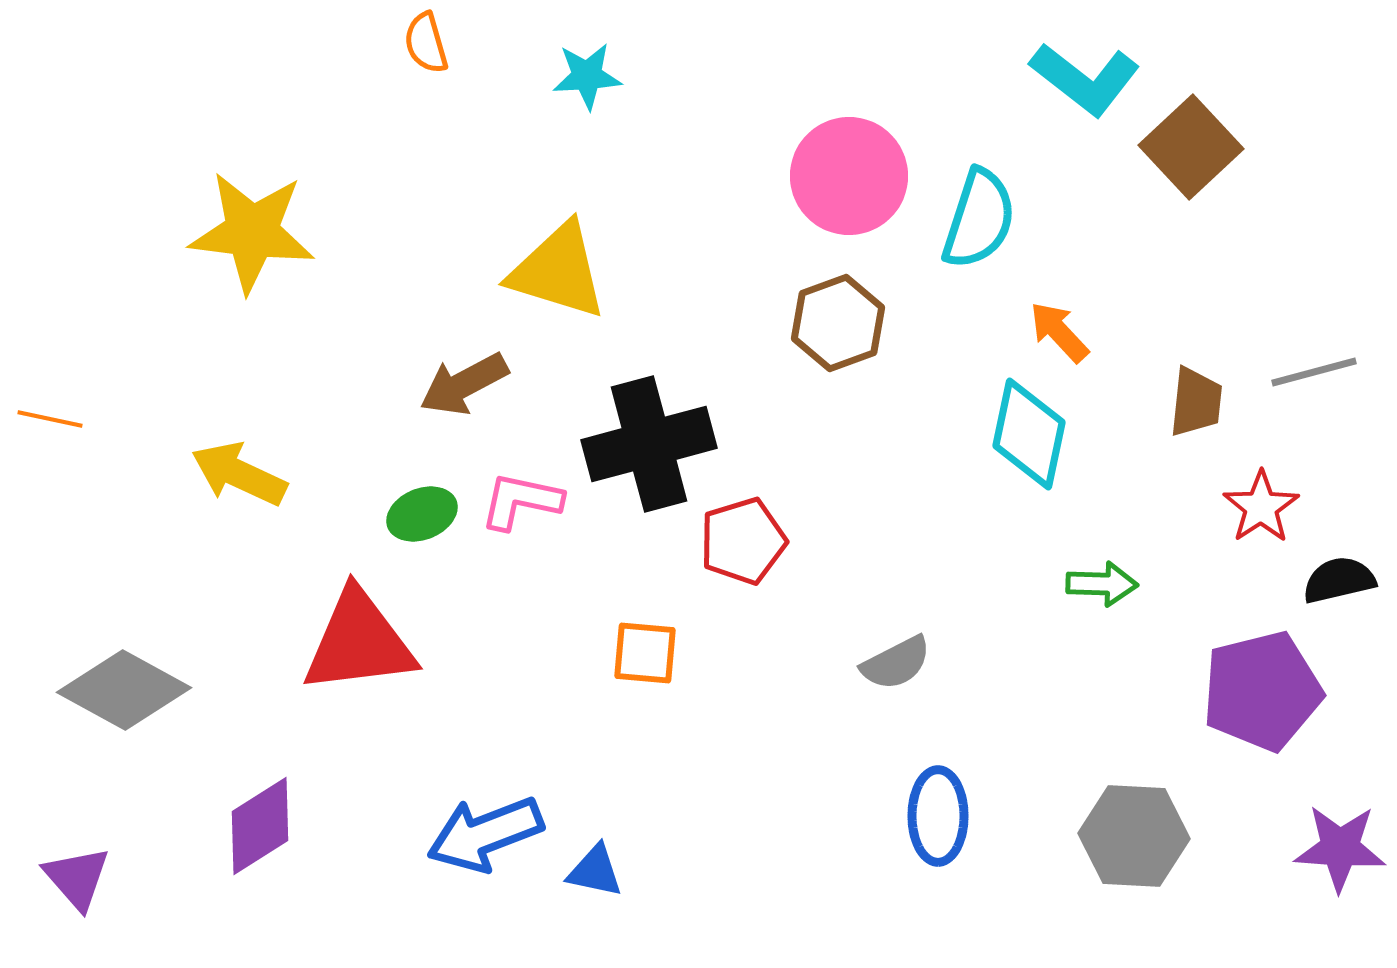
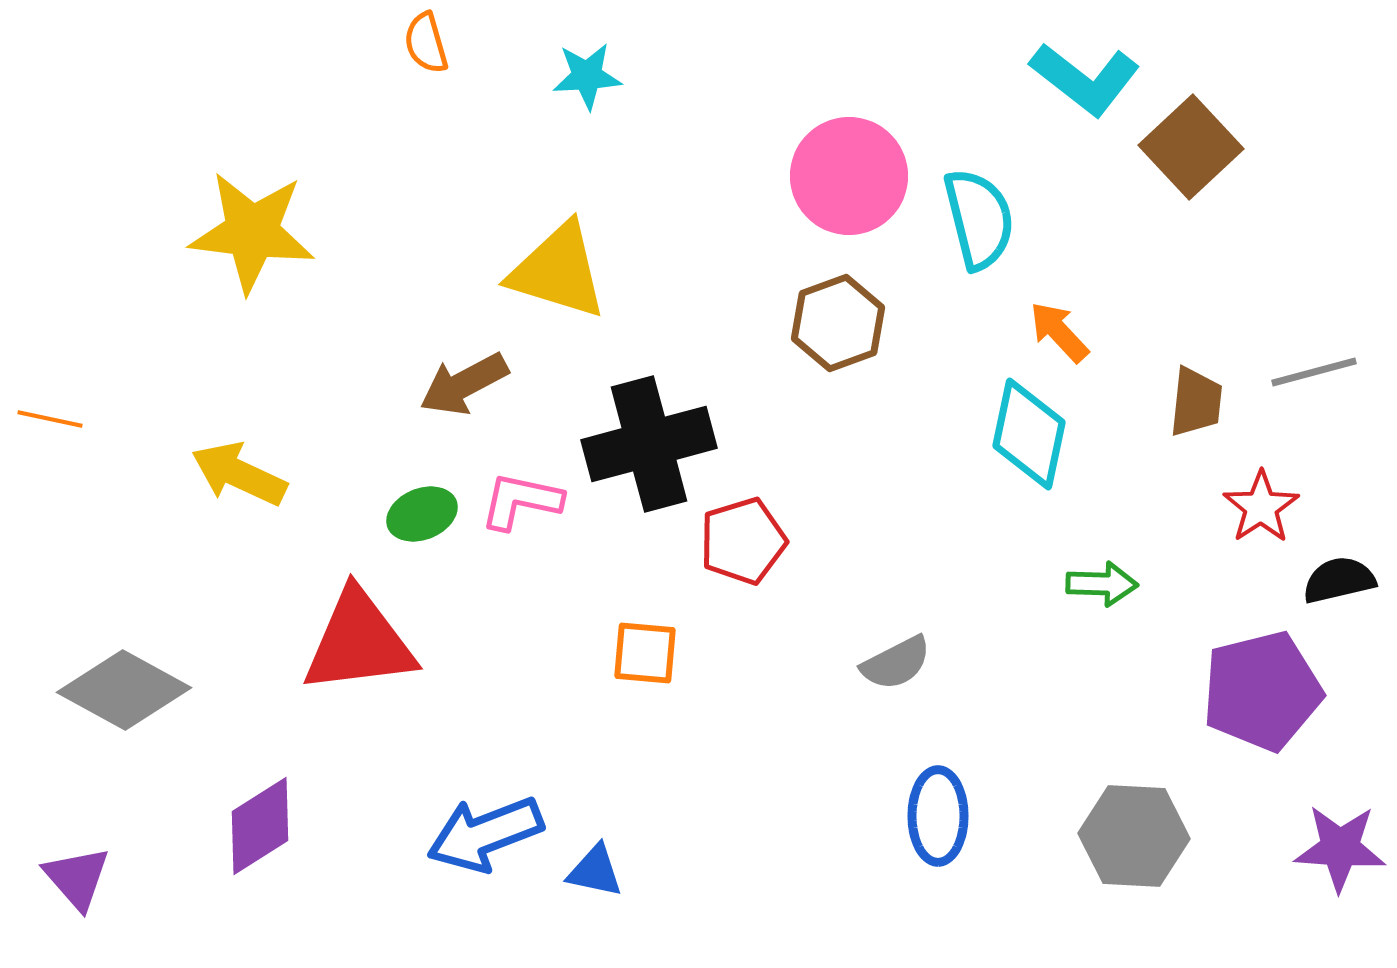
cyan semicircle: rotated 32 degrees counterclockwise
